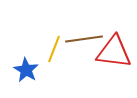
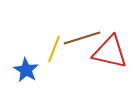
brown line: moved 2 px left, 1 px up; rotated 9 degrees counterclockwise
red triangle: moved 4 px left; rotated 6 degrees clockwise
